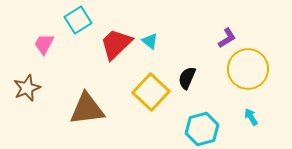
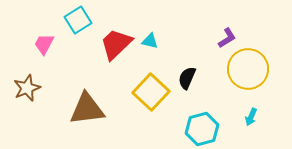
cyan triangle: rotated 24 degrees counterclockwise
cyan arrow: rotated 126 degrees counterclockwise
